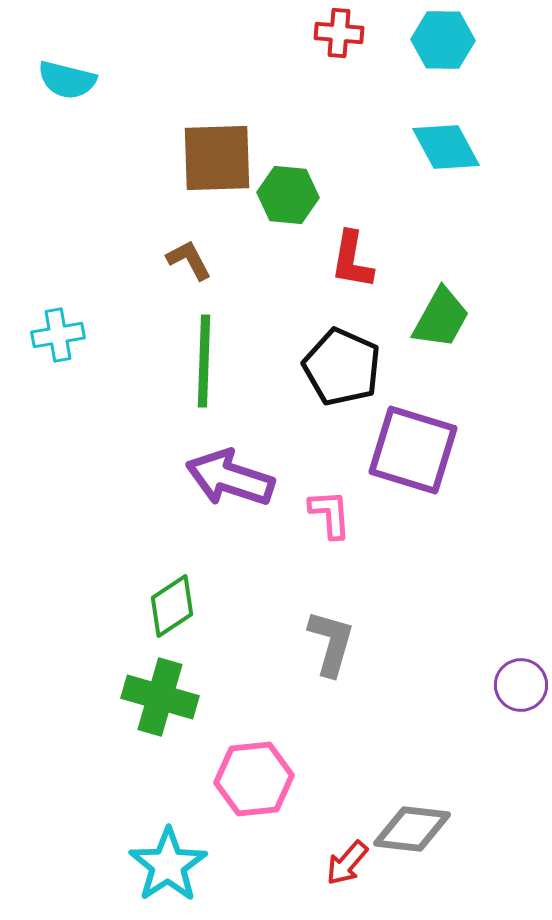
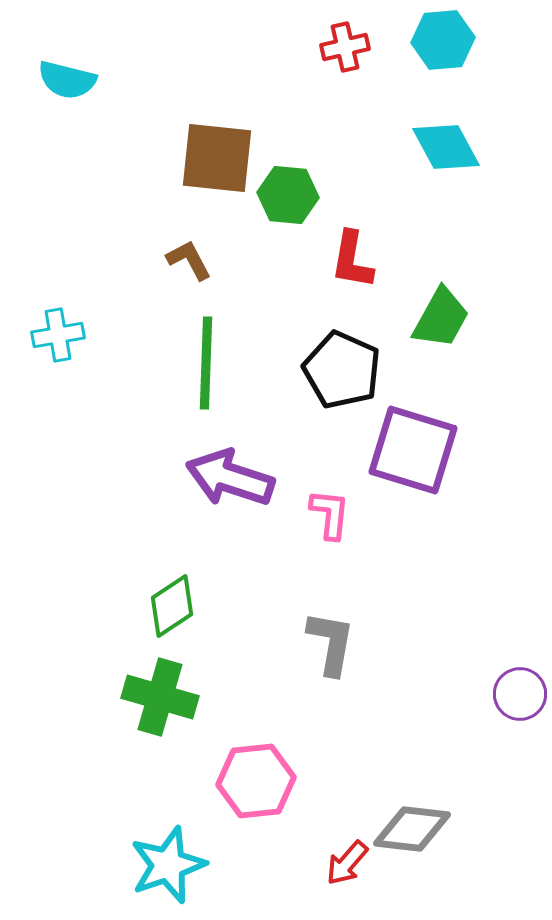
red cross: moved 6 px right, 14 px down; rotated 18 degrees counterclockwise
cyan hexagon: rotated 6 degrees counterclockwise
brown square: rotated 8 degrees clockwise
green line: moved 2 px right, 2 px down
black pentagon: moved 3 px down
pink L-shape: rotated 10 degrees clockwise
gray L-shape: rotated 6 degrees counterclockwise
purple circle: moved 1 px left, 9 px down
pink hexagon: moved 2 px right, 2 px down
cyan star: rotated 14 degrees clockwise
